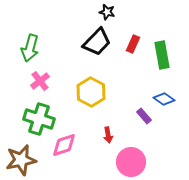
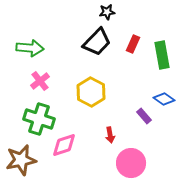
black star: rotated 21 degrees counterclockwise
green arrow: rotated 100 degrees counterclockwise
red arrow: moved 2 px right
pink circle: moved 1 px down
